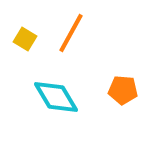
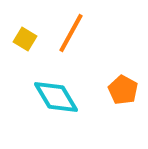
orange pentagon: rotated 24 degrees clockwise
